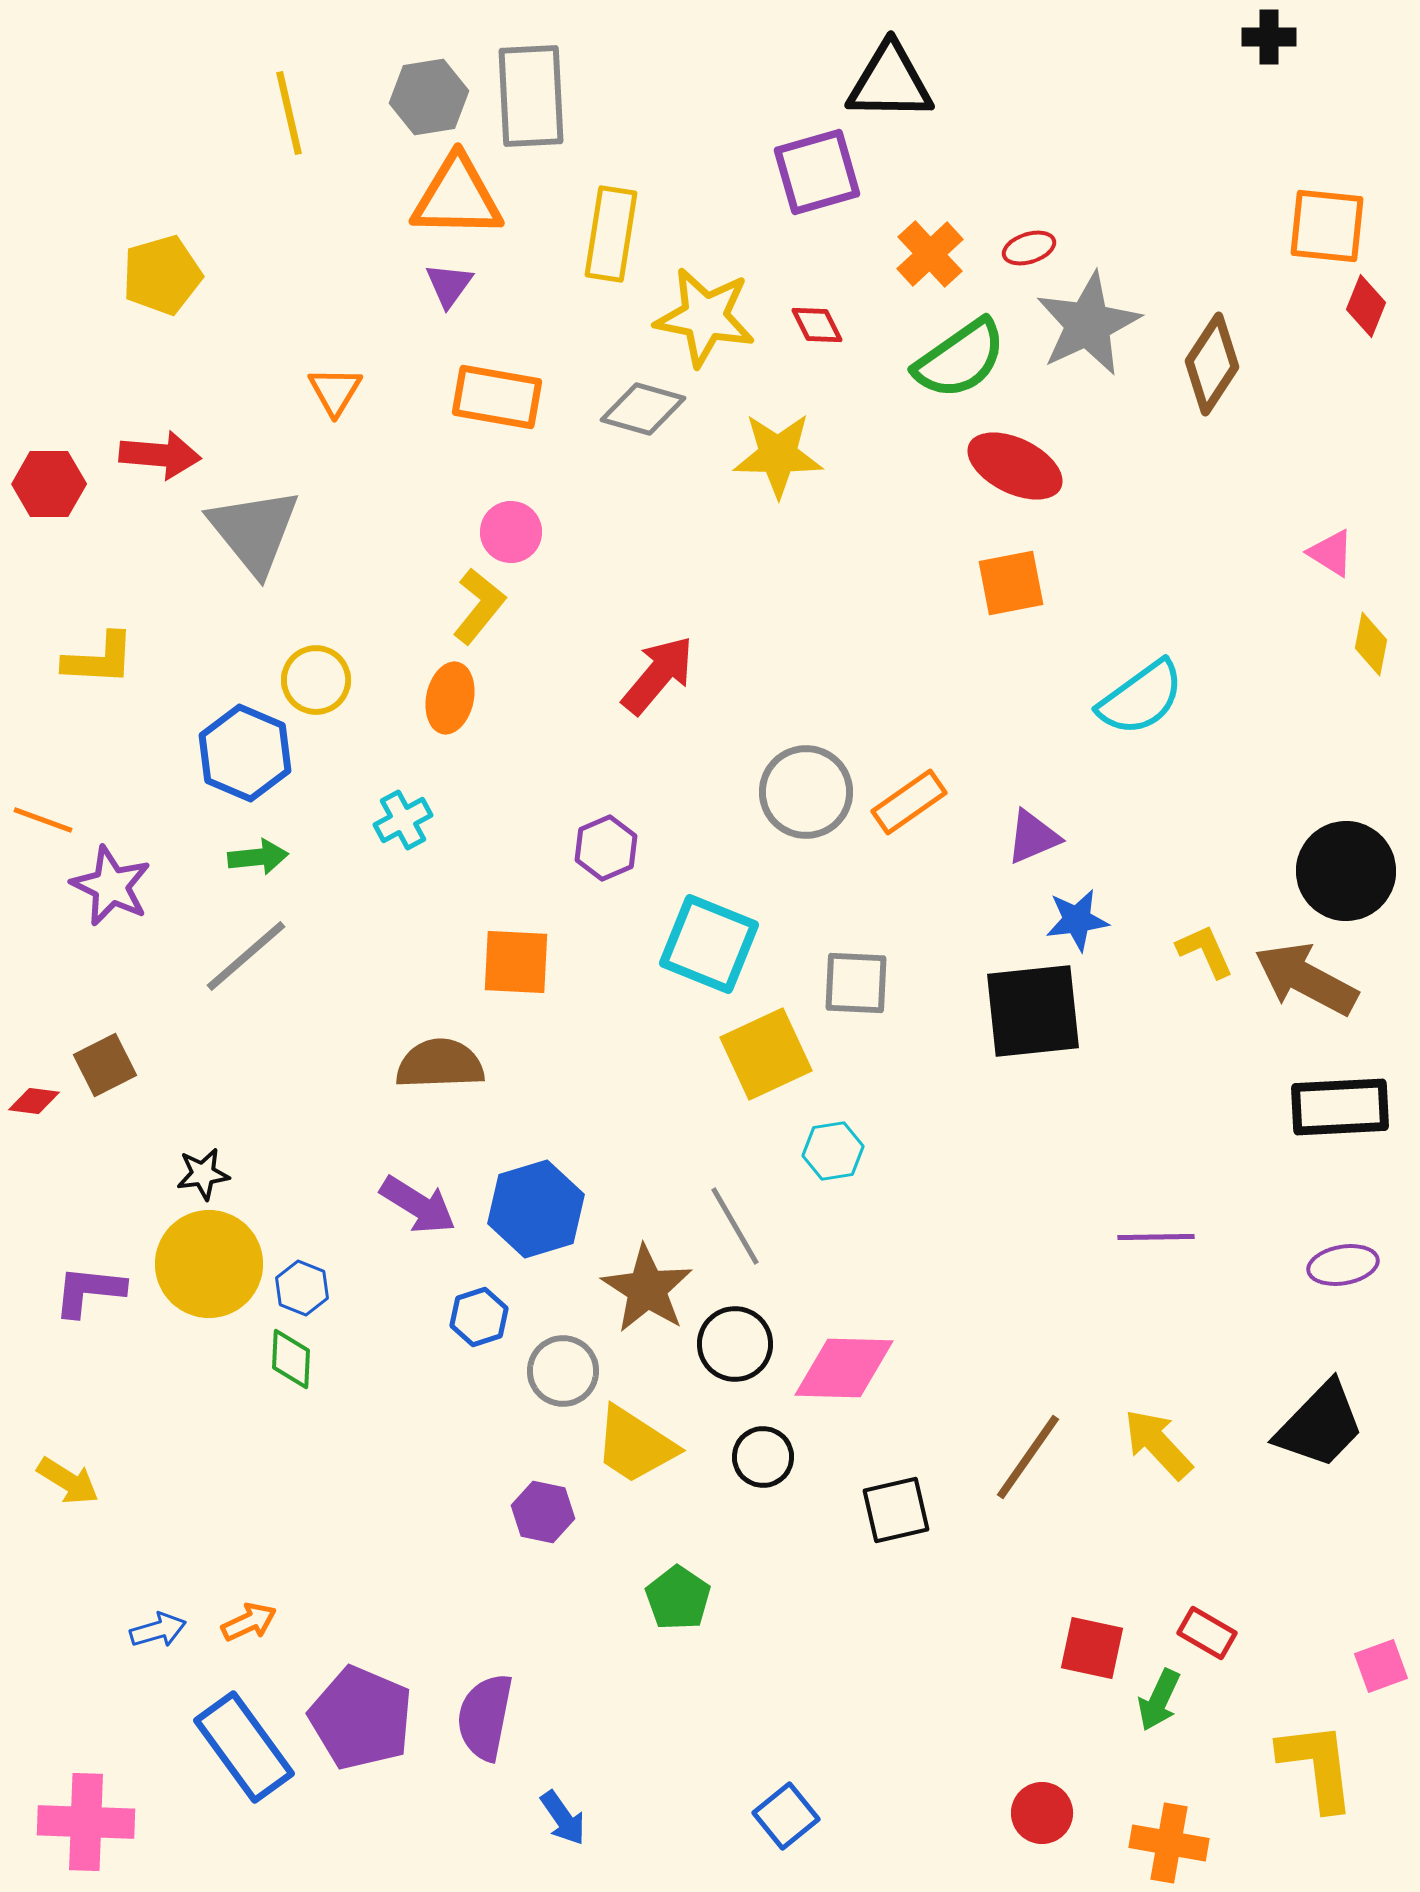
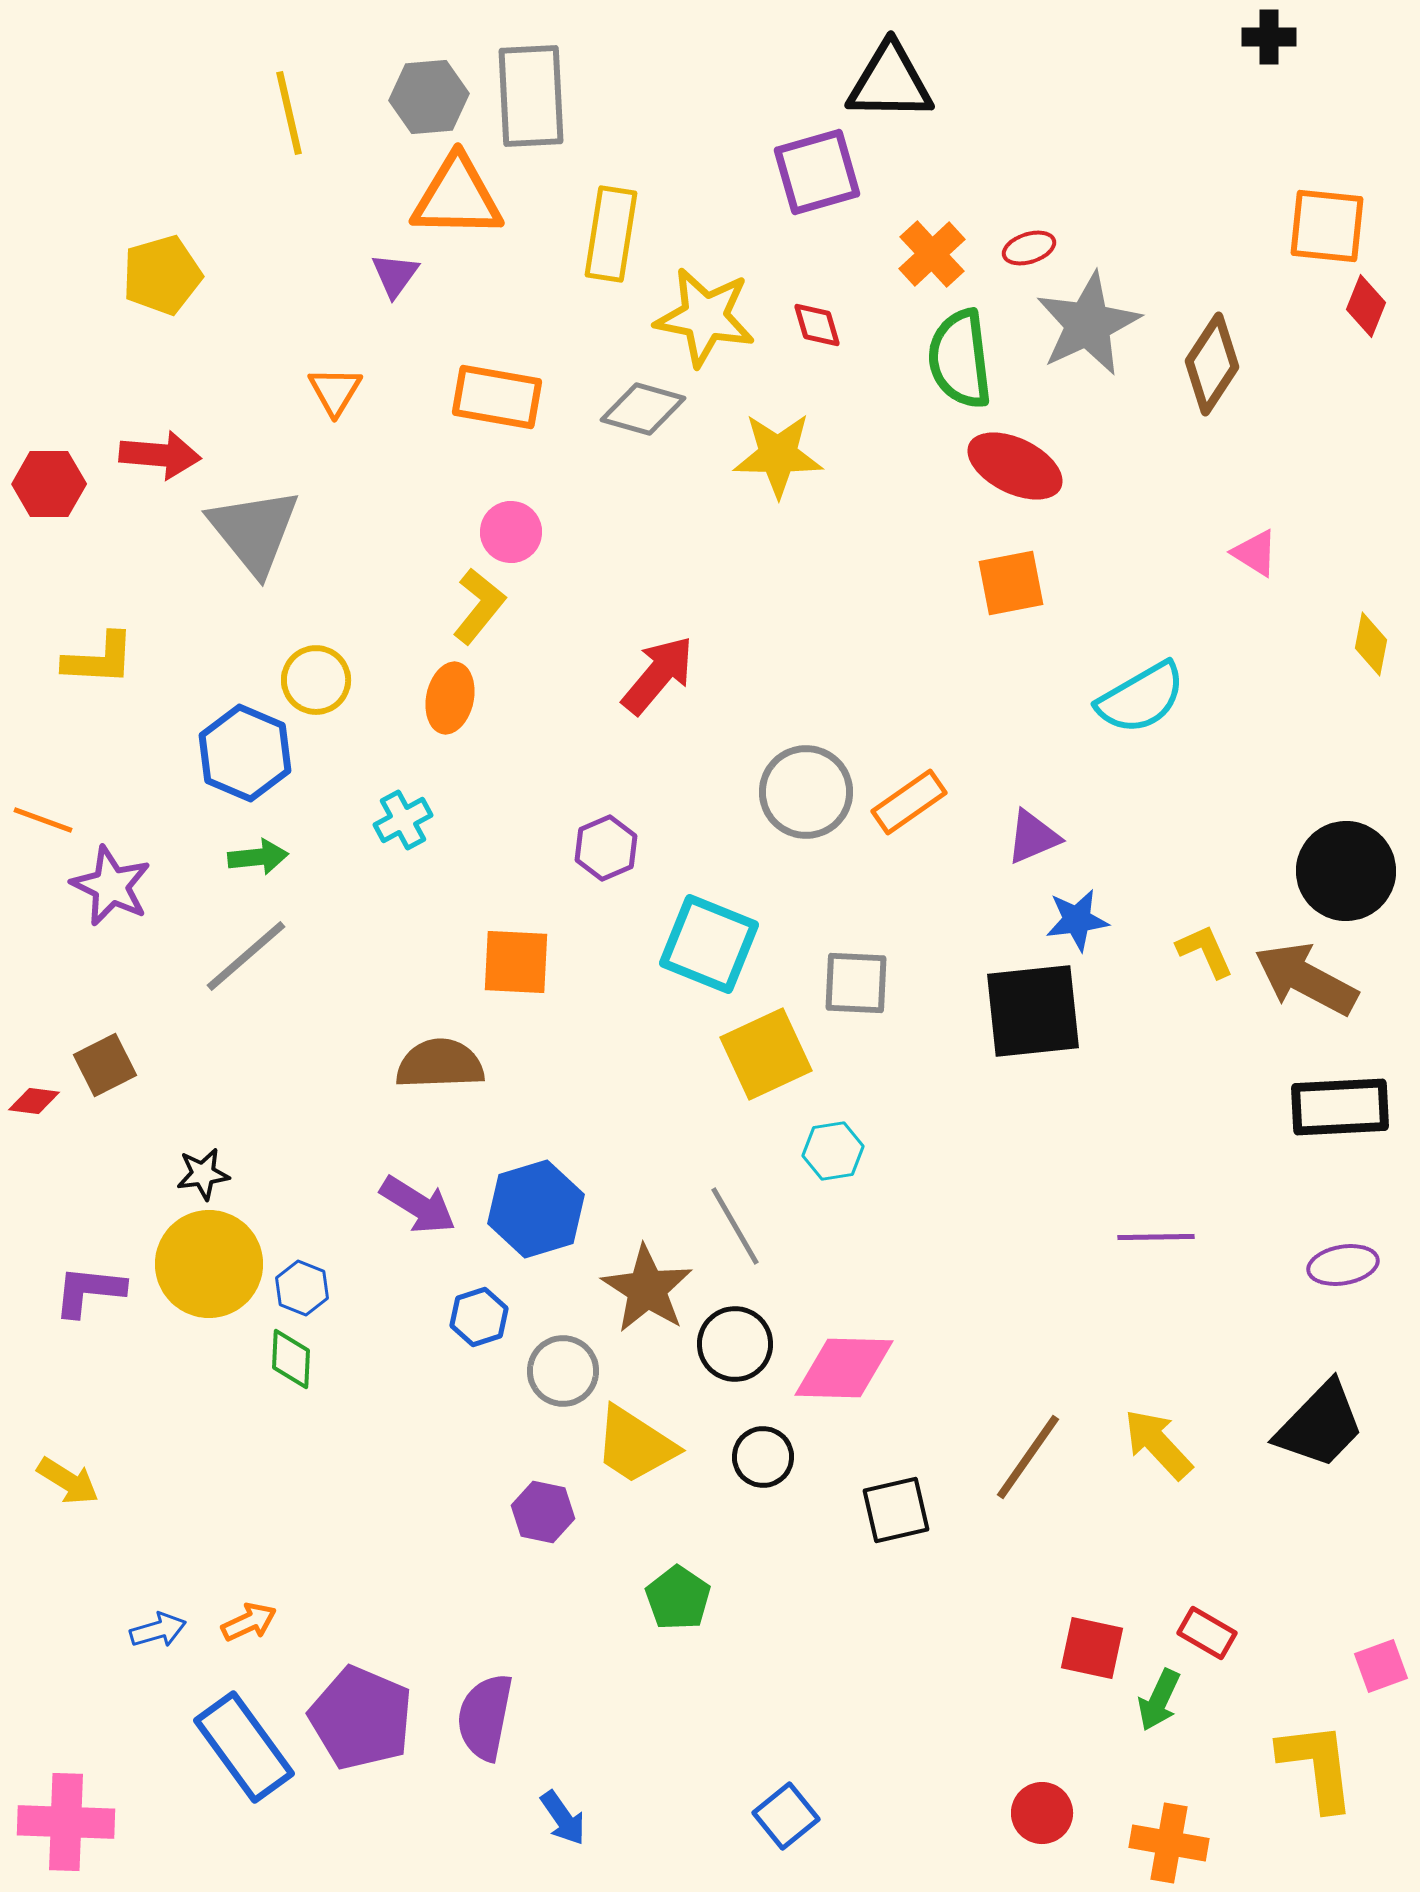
gray hexagon at (429, 97): rotated 4 degrees clockwise
orange cross at (930, 254): moved 2 px right
purple triangle at (449, 285): moved 54 px left, 10 px up
red diamond at (817, 325): rotated 10 degrees clockwise
green semicircle at (960, 359): rotated 118 degrees clockwise
pink triangle at (1331, 553): moved 76 px left
cyan semicircle at (1141, 698): rotated 6 degrees clockwise
pink cross at (86, 1822): moved 20 px left
